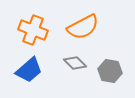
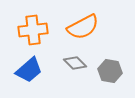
orange cross: rotated 28 degrees counterclockwise
